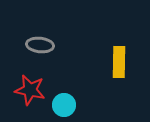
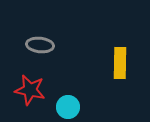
yellow rectangle: moved 1 px right, 1 px down
cyan circle: moved 4 px right, 2 px down
